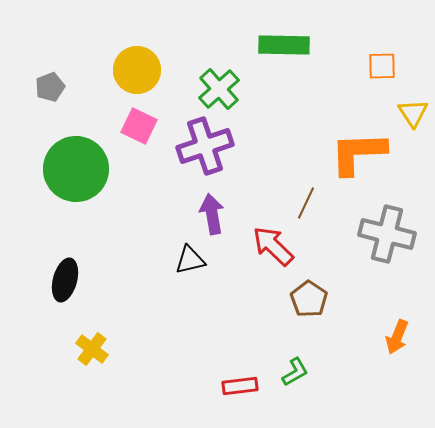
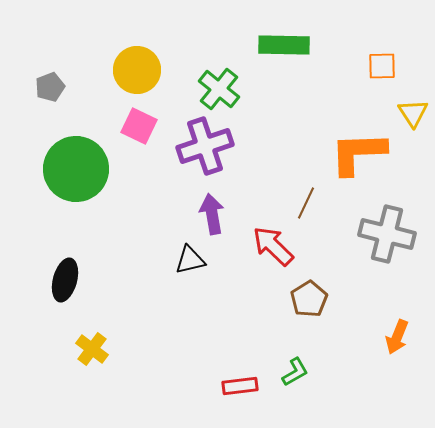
green cross: rotated 9 degrees counterclockwise
brown pentagon: rotated 6 degrees clockwise
